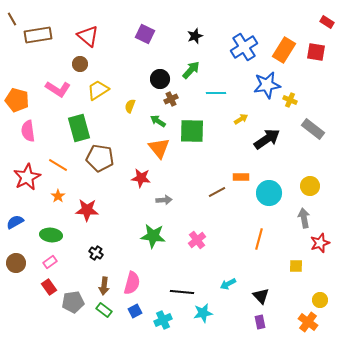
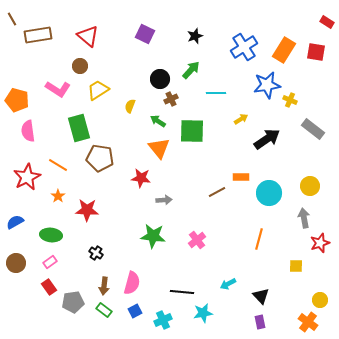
brown circle at (80, 64): moved 2 px down
